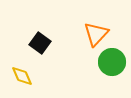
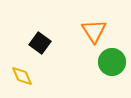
orange triangle: moved 2 px left, 3 px up; rotated 16 degrees counterclockwise
